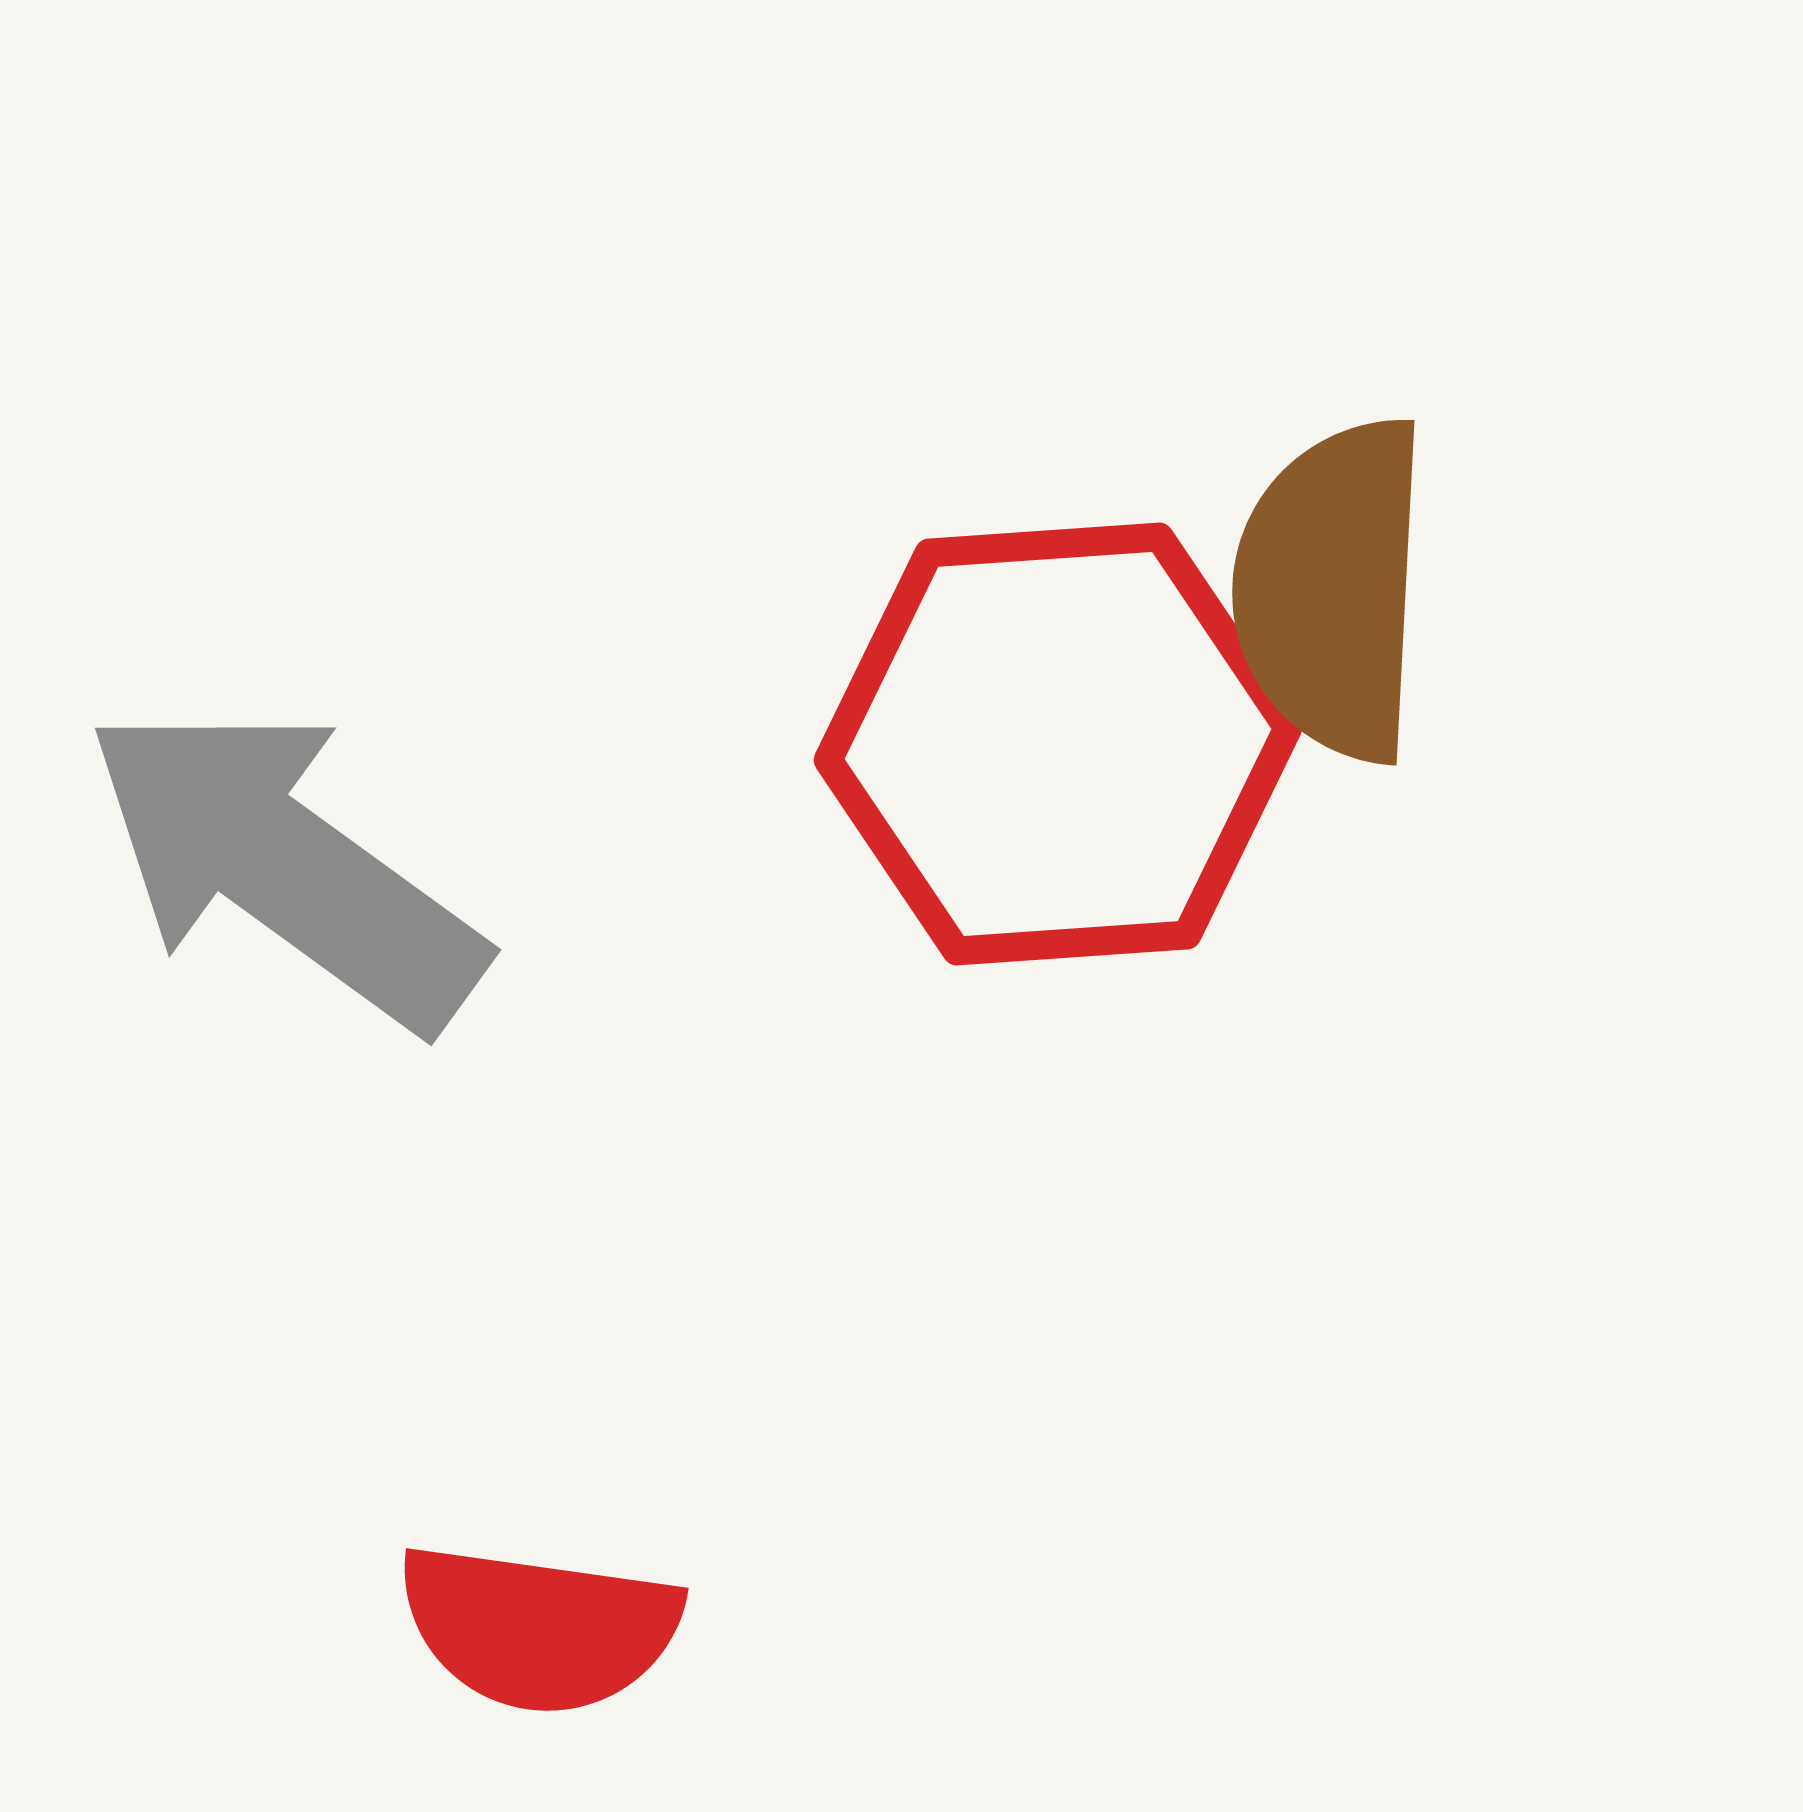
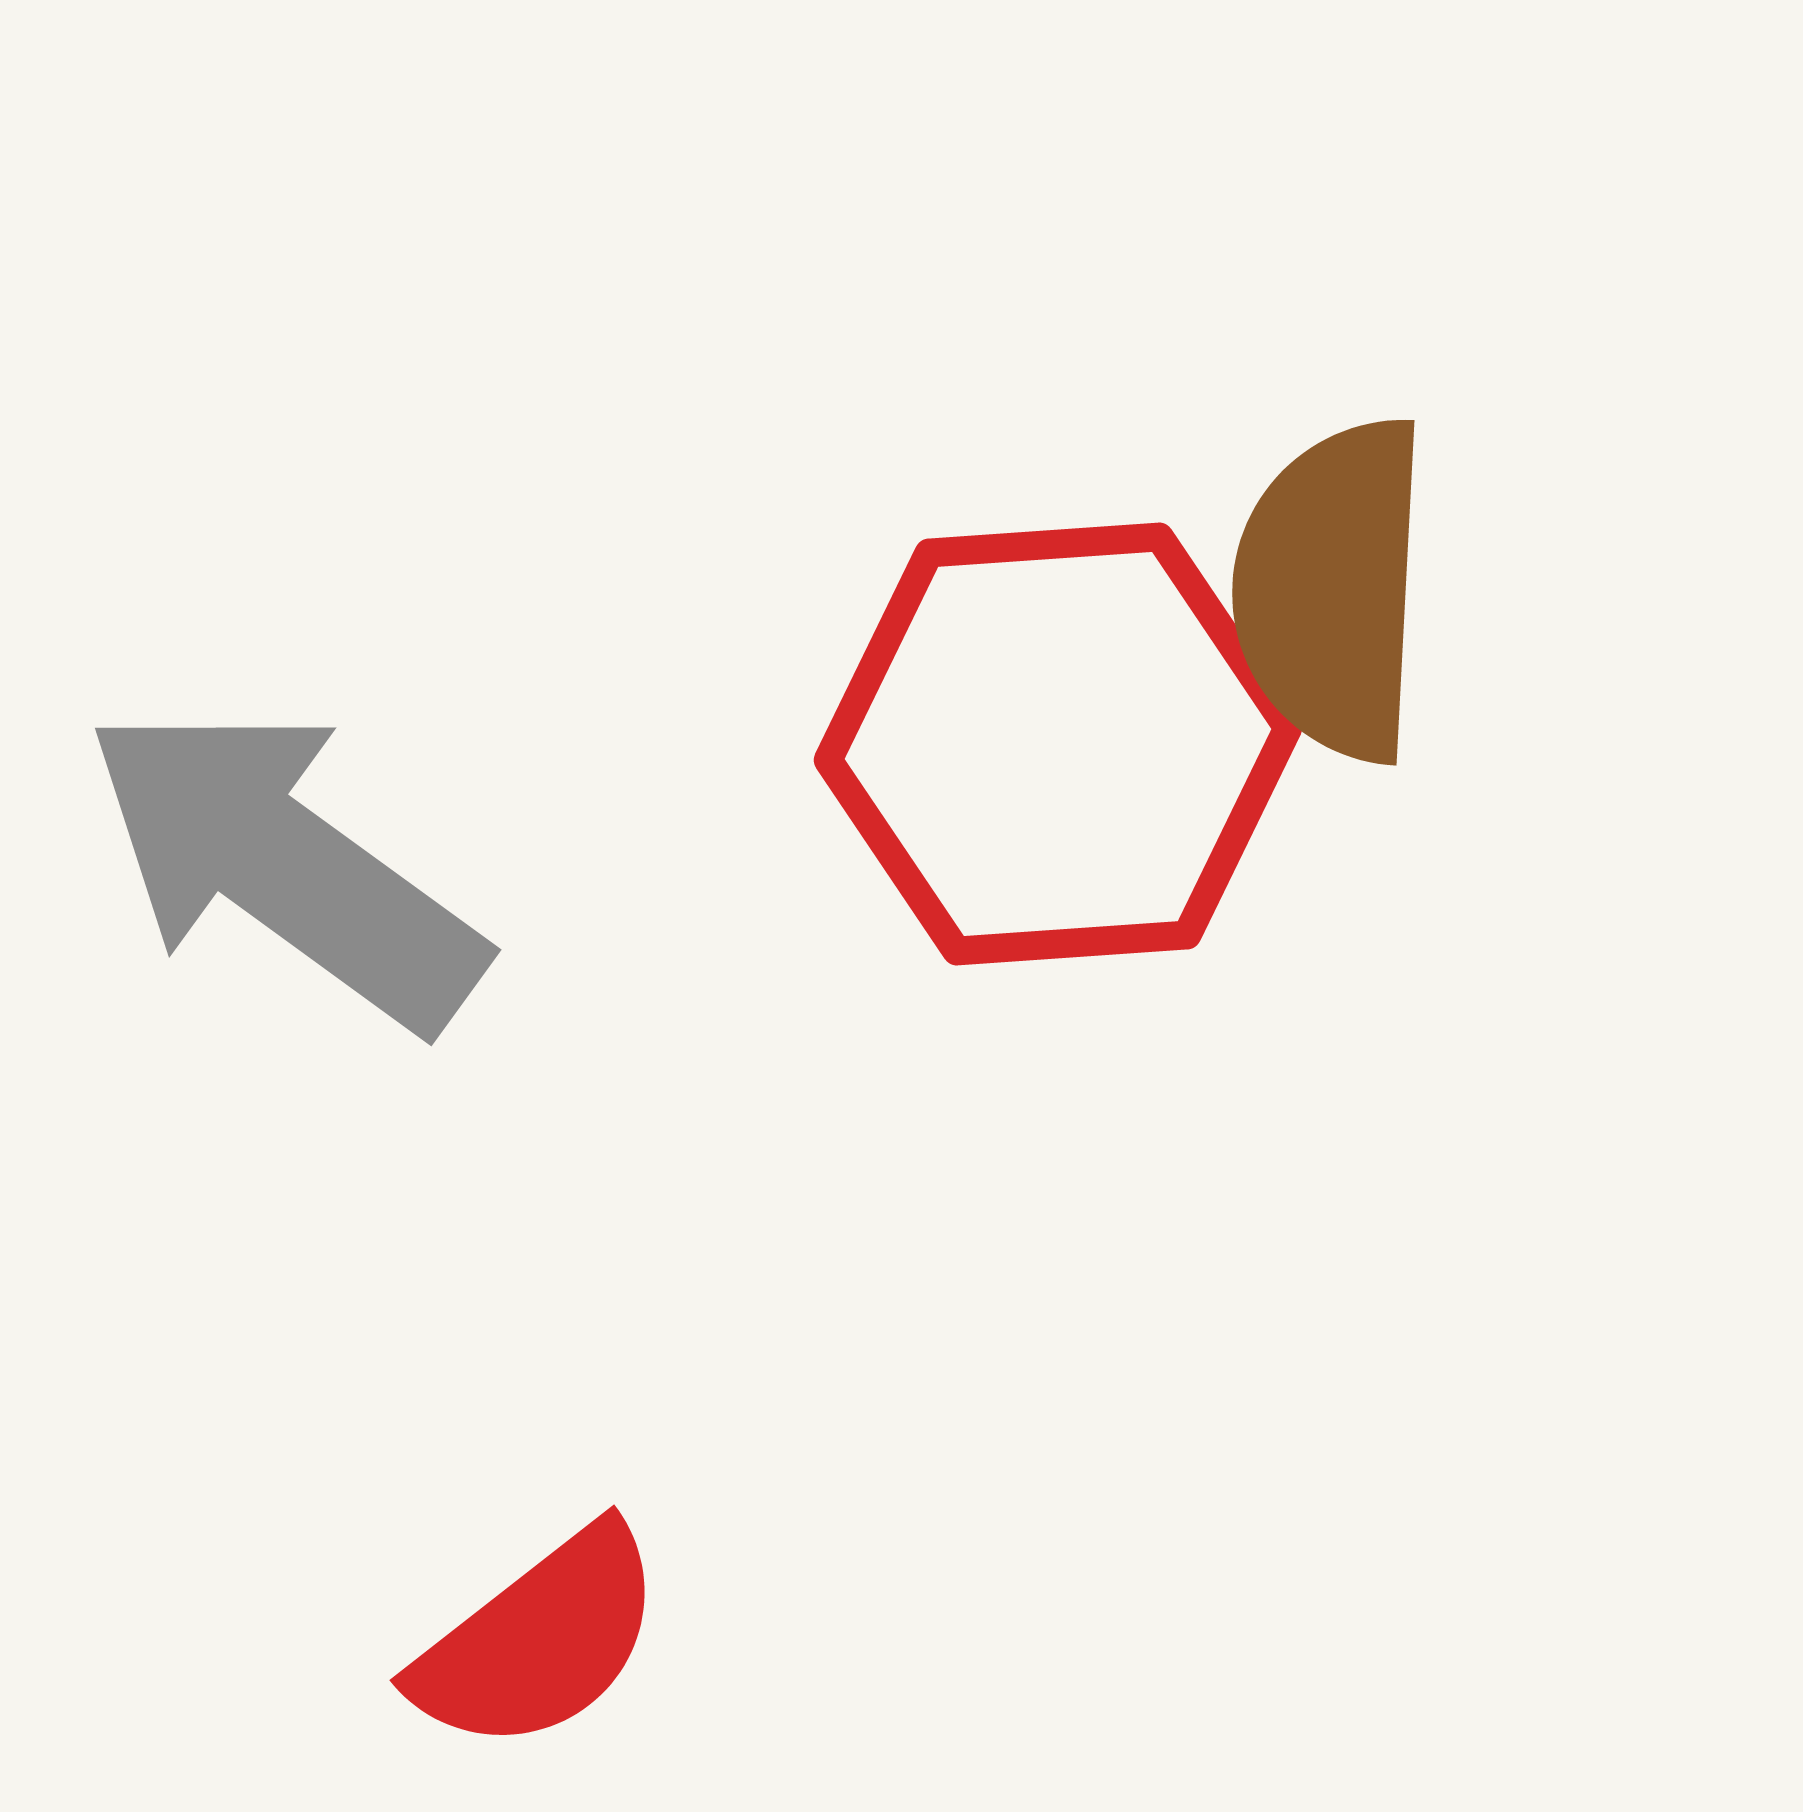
red semicircle: moved 12 px down; rotated 46 degrees counterclockwise
